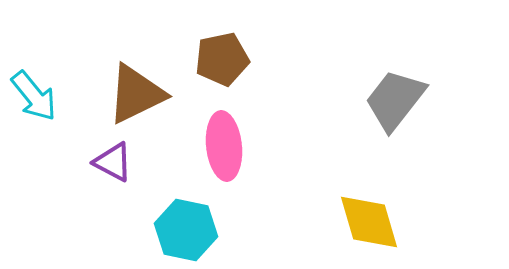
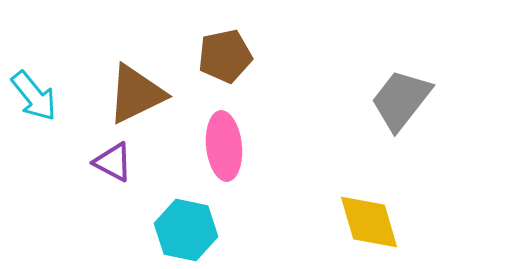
brown pentagon: moved 3 px right, 3 px up
gray trapezoid: moved 6 px right
